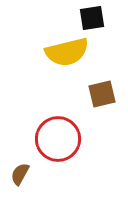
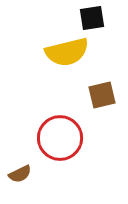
brown square: moved 1 px down
red circle: moved 2 px right, 1 px up
brown semicircle: rotated 145 degrees counterclockwise
